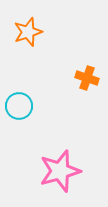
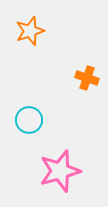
orange star: moved 2 px right, 1 px up
cyan circle: moved 10 px right, 14 px down
